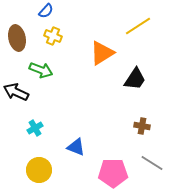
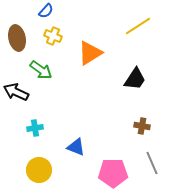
orange triangle: moved 12 px left
green arrow: rotated 15 degrees clockwise
cyan cross: rotated 21 degrees clockwise
gray line: rotated 35 degrees clockwise
